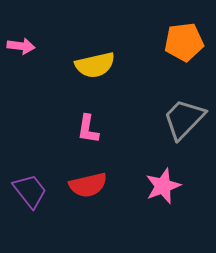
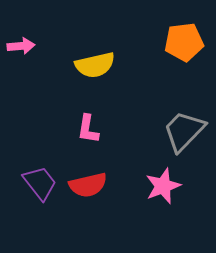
pink arrow: rotated 12 degrees counterclockwise
gray trapezoid: moved 12 px down
purple trapezoid: moved 10 px right, 8 px up
